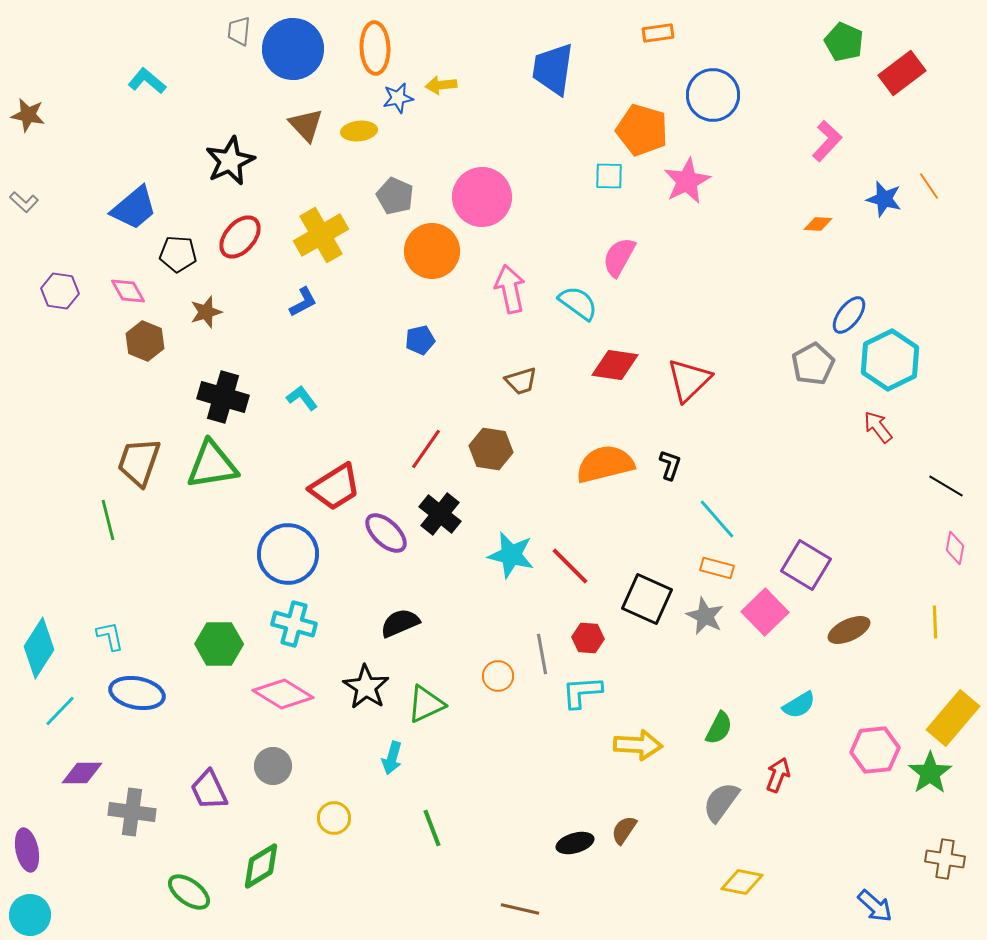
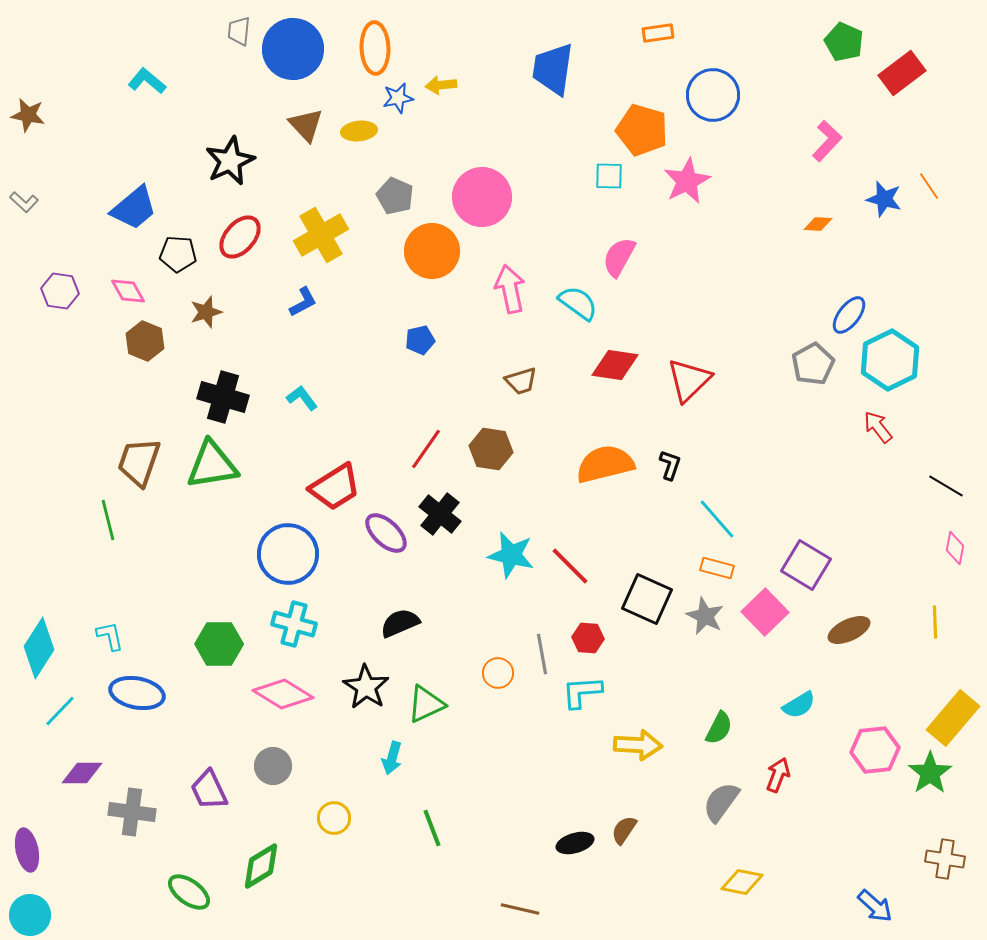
orange circle at (498, 676): moved 3 px up
